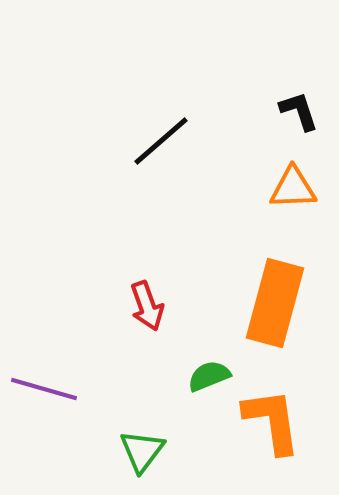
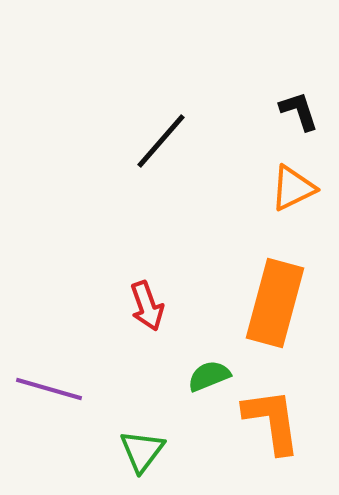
black line: rotated 8 degrees counterclockwise
orange triangle: rotated 24 degrees counterclockwise
purple line: moved 5 px right
